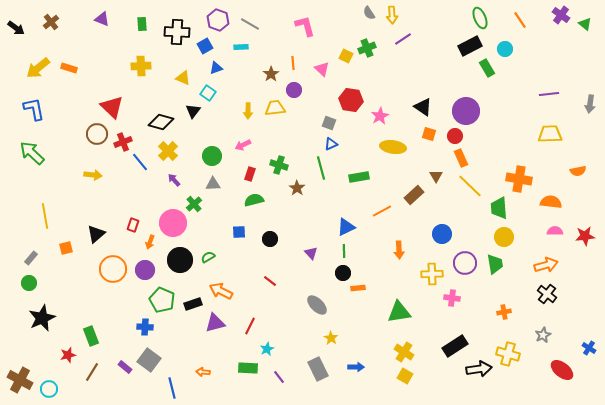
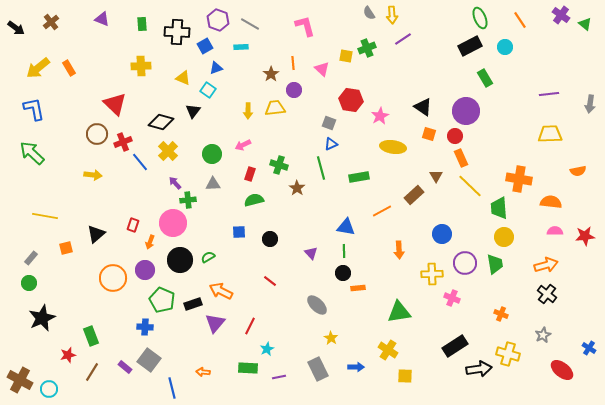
cyan circle at (505, 49): moved 2 px up
yellow square at (346, 56): rotated 16 degrees counterclockwise
orange rectangle at (69, 68): rotated 42 degrees clockwise
green rectangle at (487, 68): moved 2 px left, 10 px down
cyan square at (208, 93): moved 3 px up
red triangle at (112, 107): moved 3 px right, 3 px up
green circle at (212, 156): moved 2 px up
purple arrow at (174, 180): moved 1 px right, 3 px down
green cross at (194, 204): moved 6 px left, 4 px up; rotated 35 degrees clockwise
yellow line at (45, 216): rotated 70 degrees counterclockwise
blue triangle at (346, 227): rotated 36 degrees clockwise
orange circle at (113, 269): moved 9 px down
pink cross at (452, 298): rotated 14 degrees clockwise
orange cross at (504, 312): moved 3 px left, 2 px down; rotated 32 degrees clockwise
purple triangle at (215, 323): rotated 35 degrees counterclockwise
yellow cross at (404, 352): moved 16 px left, 2 px up
yellow square at (405, 376): rotated 28 degrees counterclockwise
purple line at (279, 377): rotated 64 degrees counterclockwise
